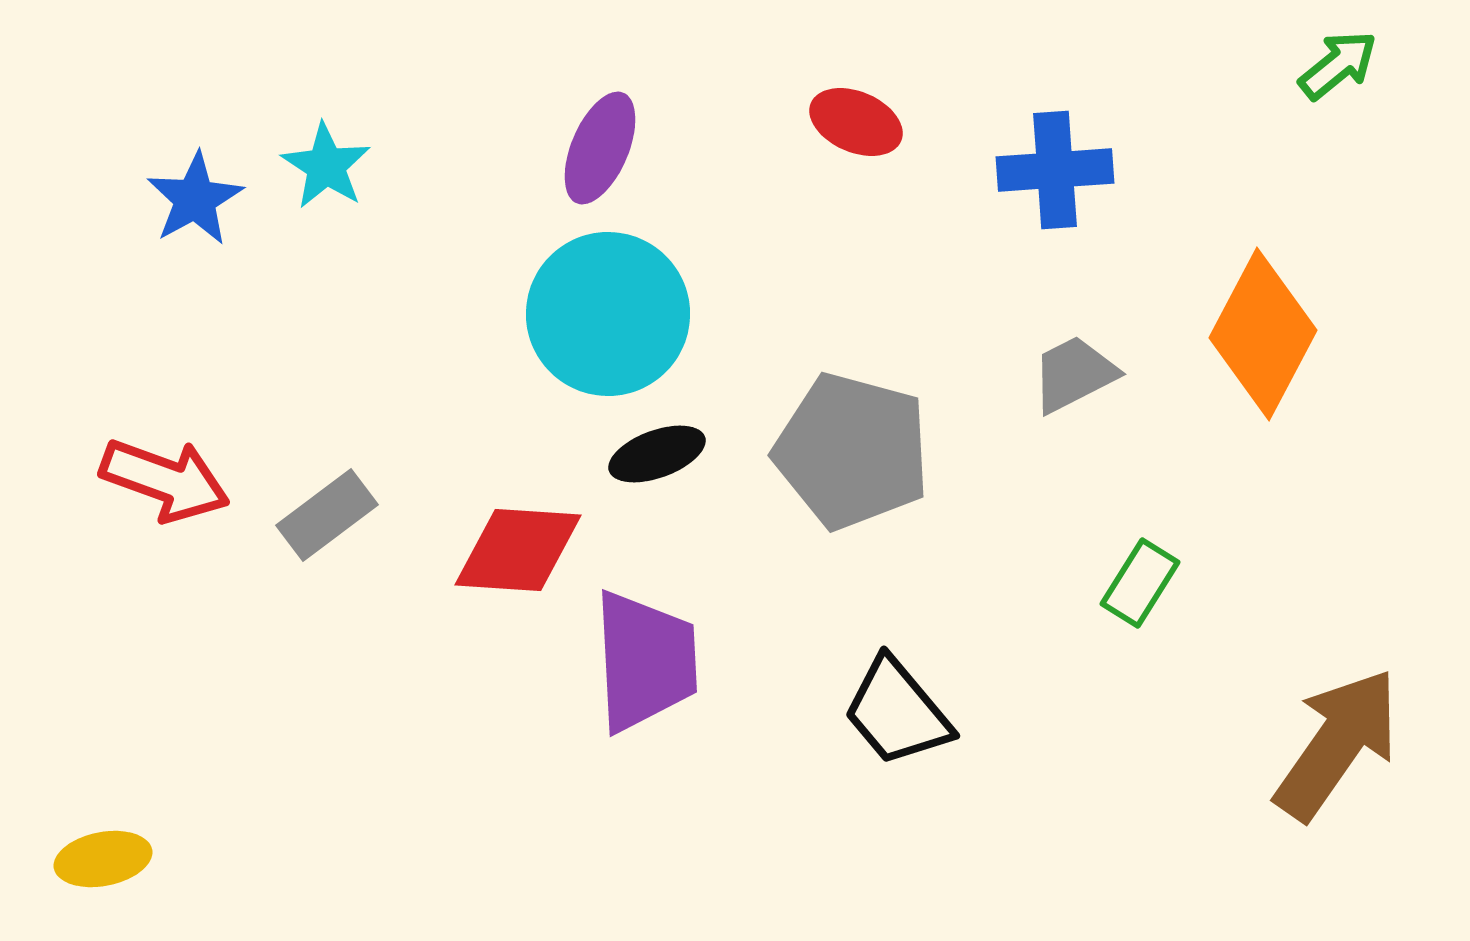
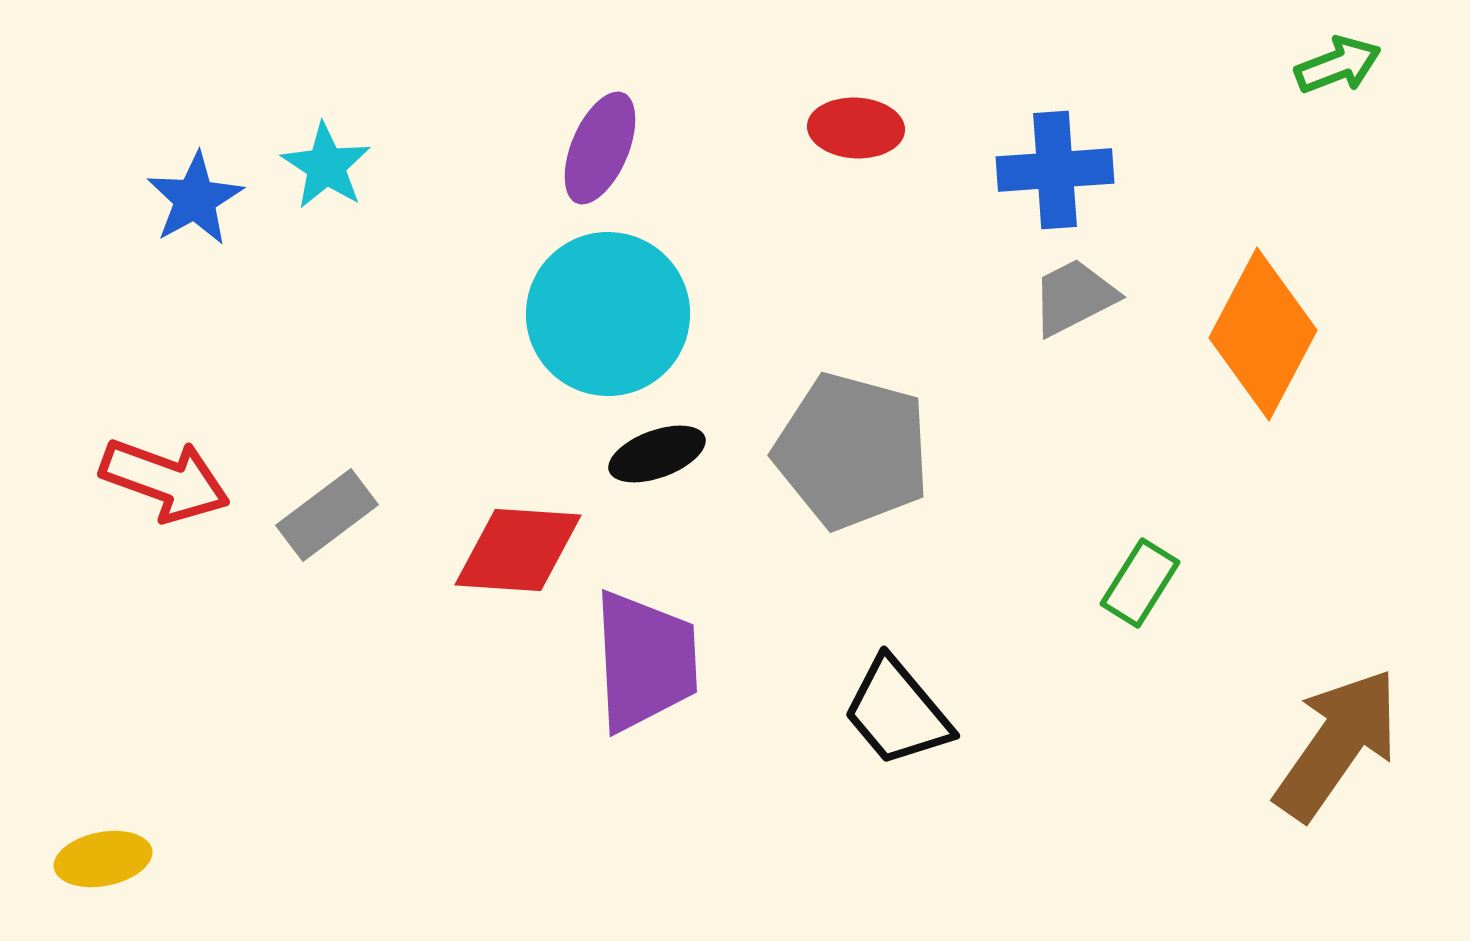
green arrow: rotated 18 degrees clockwise
red ellipse: moved 6 px down; rotated 20 degrees counterclockwise
gray trapezoid: moved 77 px up
